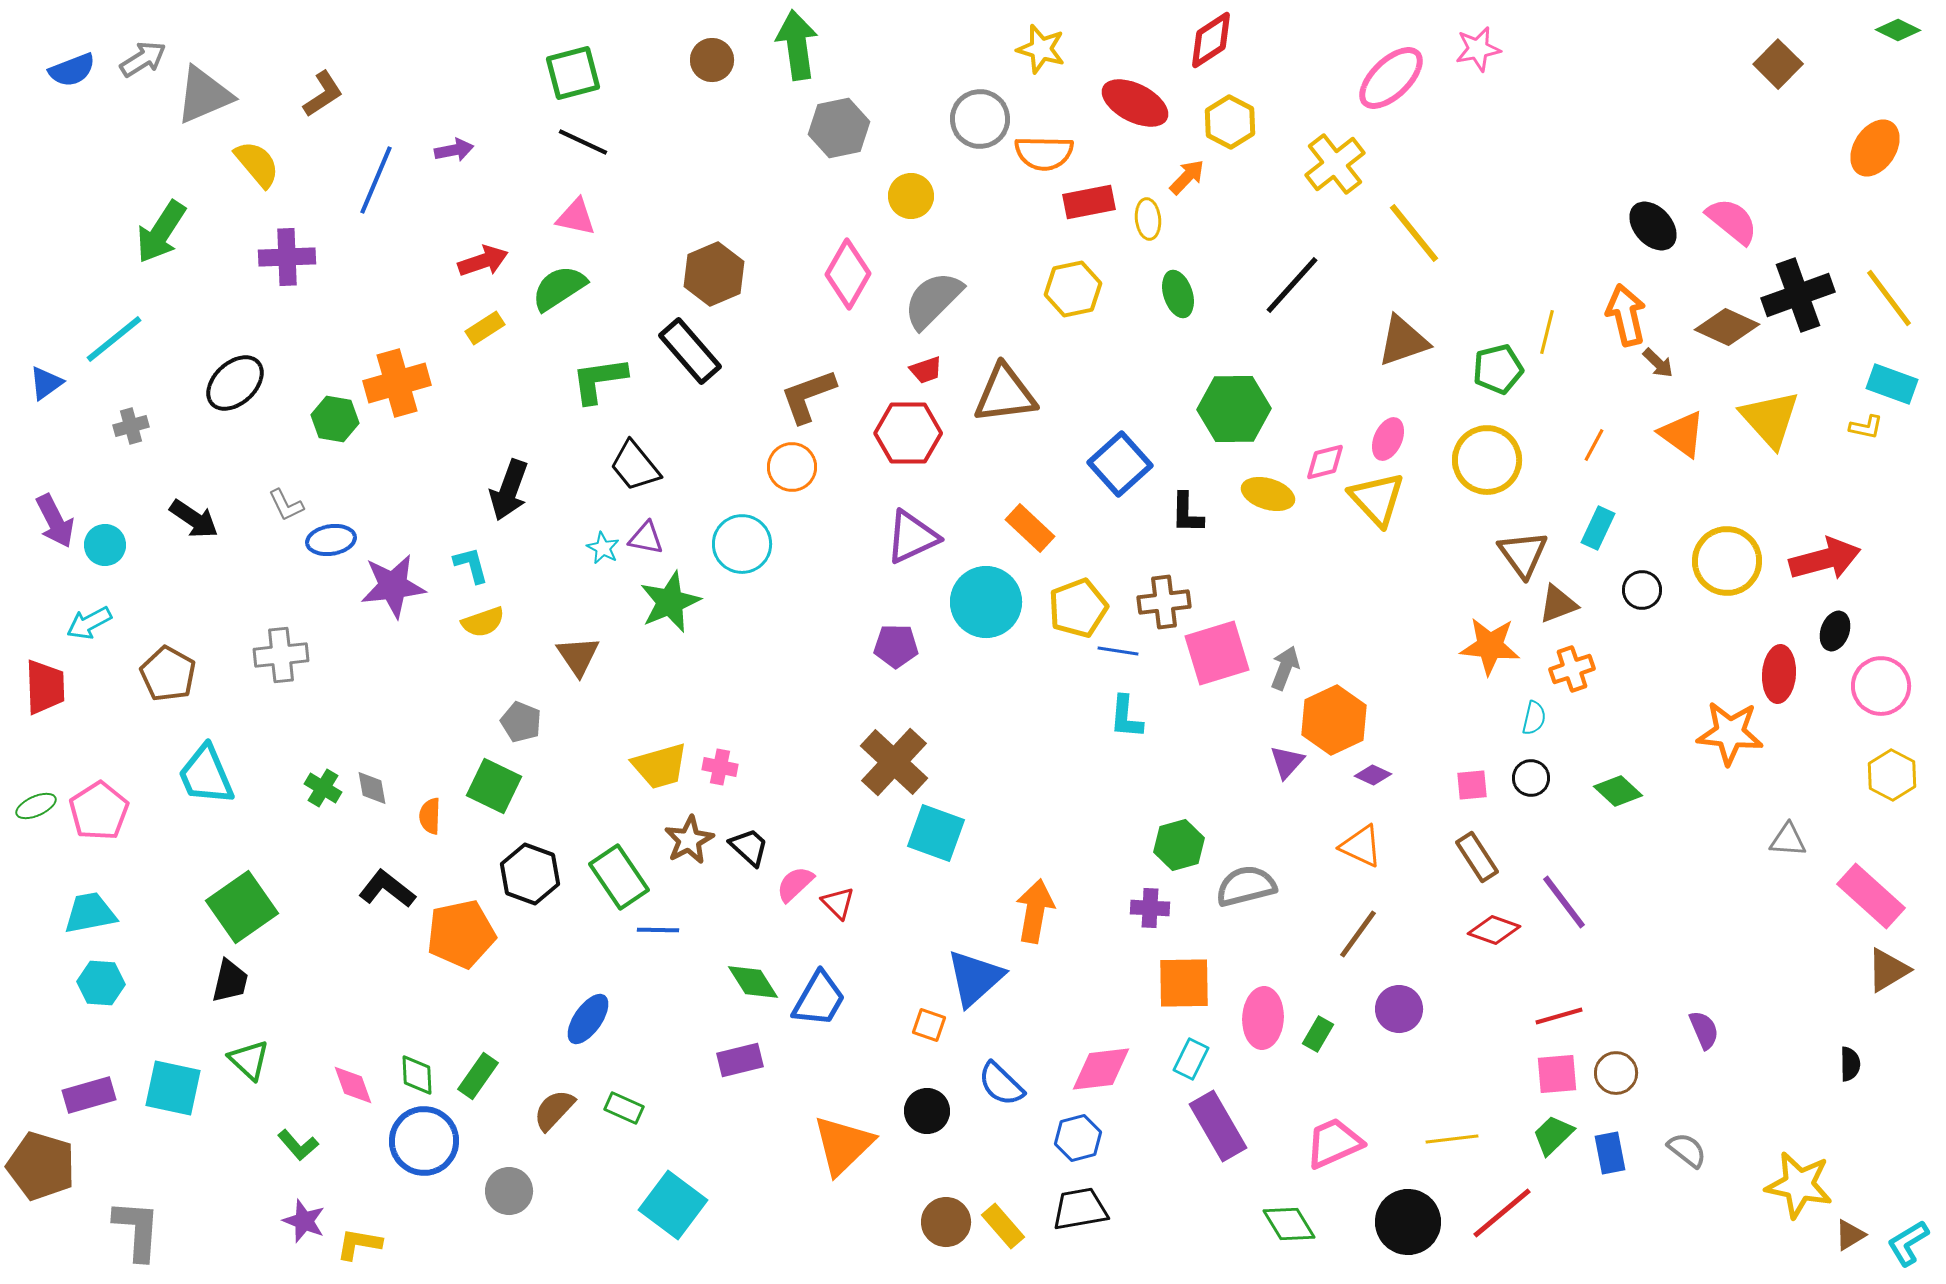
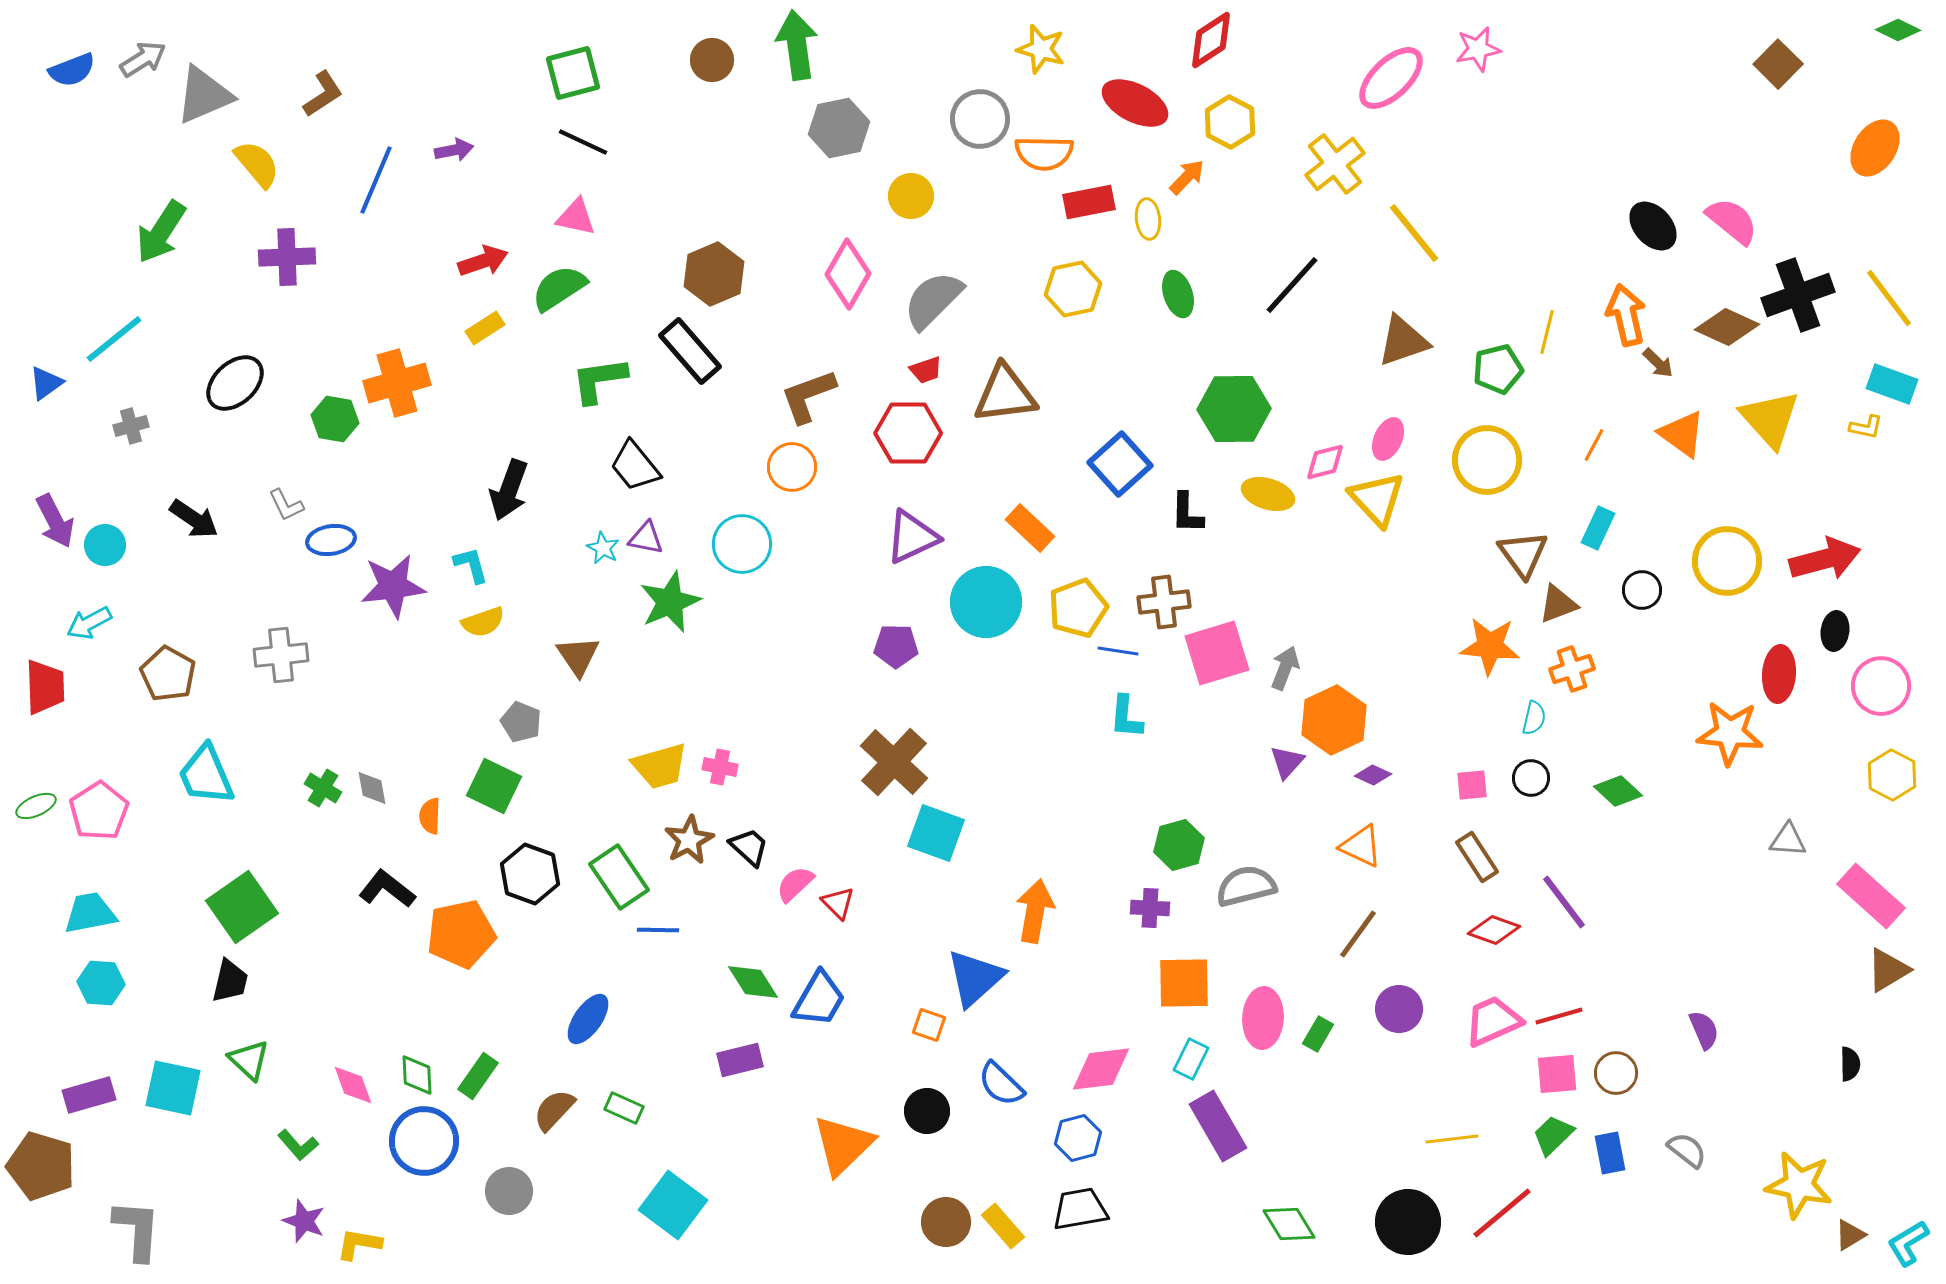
black ellipse at (1835, 631): rotated 12 degrees counterclockwise
pink trapezoid at (1334, 1143): moved 159 px right, 122 px up
